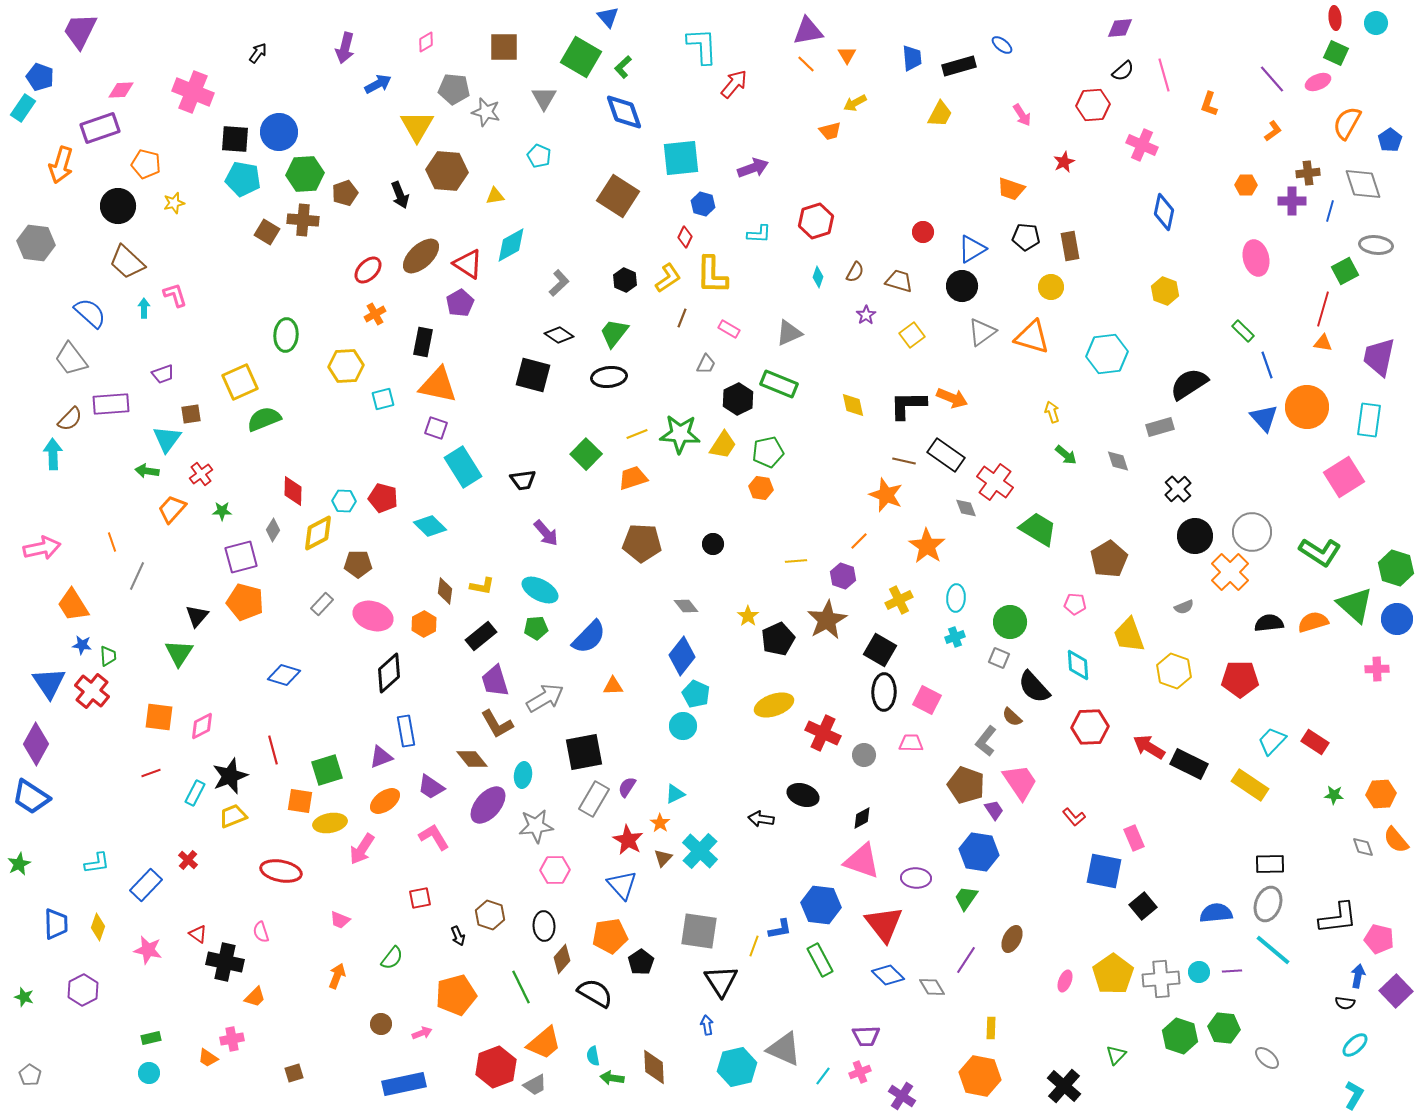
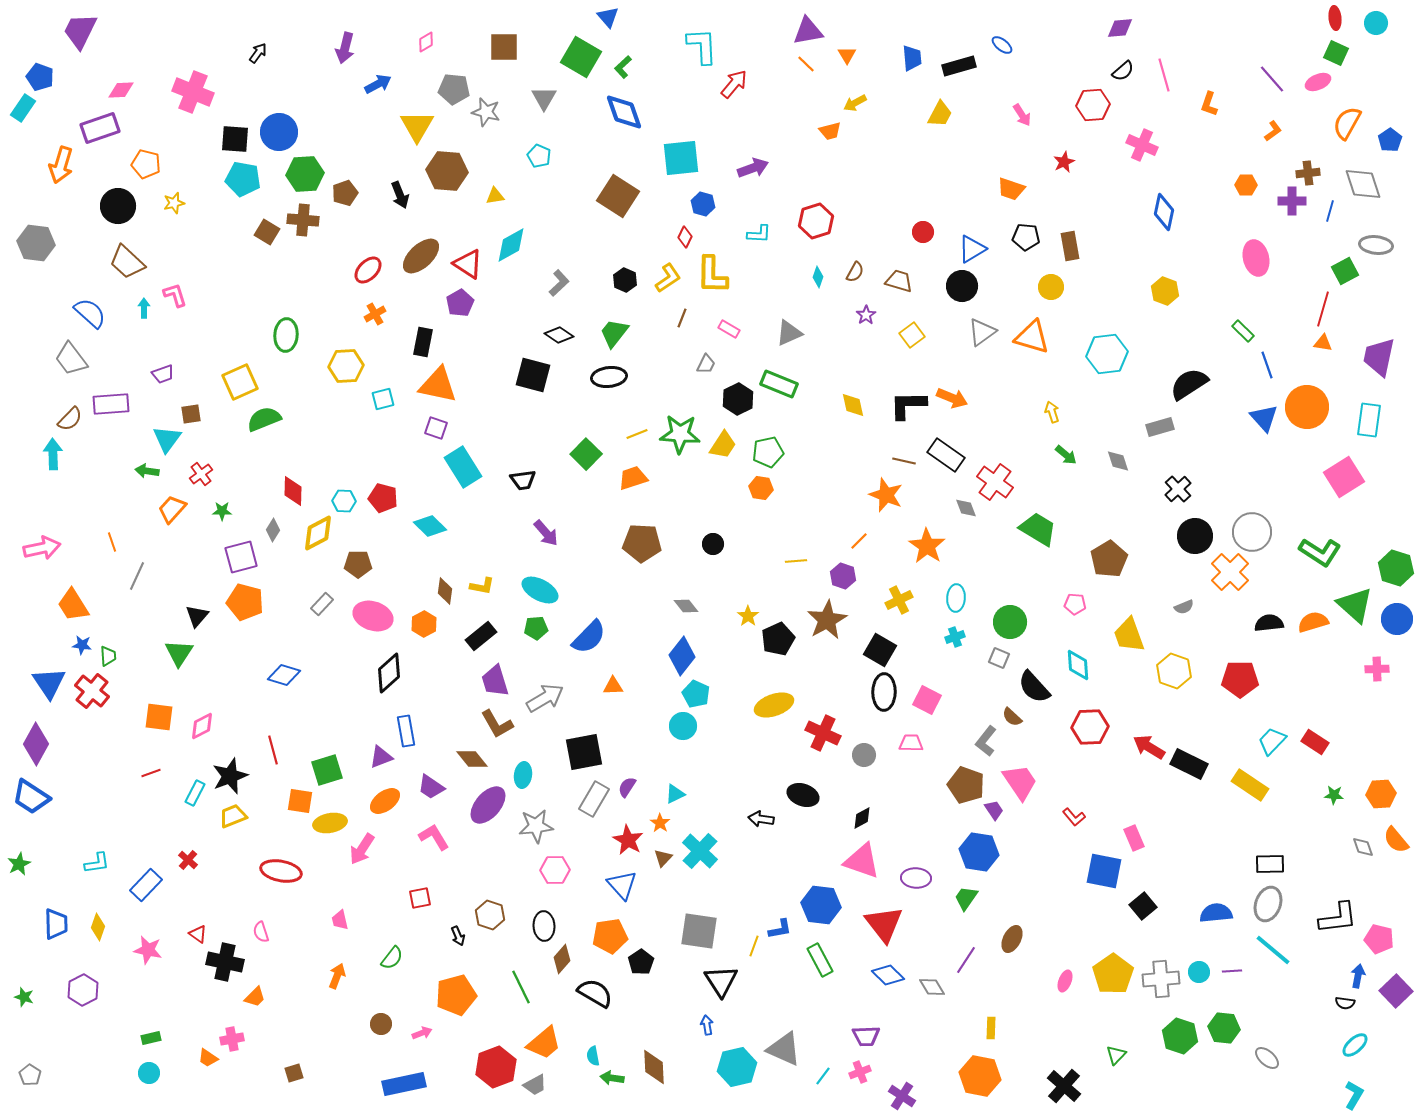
pink trapezoid at (340, 920): rotated 55 degrees clockwise
